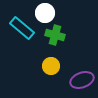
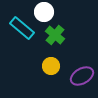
white circle: moved 1 px left, 1 px up
green cross: rotated 24 degrees clockwise
purple ellipse: moved 4 px up; rotated 10 degrees counterclockwise
